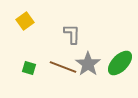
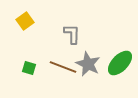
gray star: rotated 10 degrees counterclockwise
